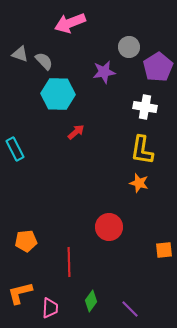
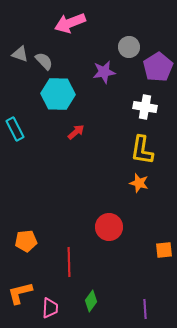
cyan rectangle: moved 20 px up
purple line: moved 15 px right; rotated 42 degrees clockwise
